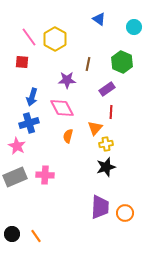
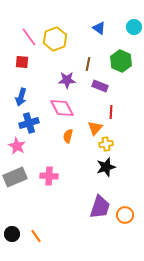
blue triangle: moved 9 px down
yellow hexagon: rotated 10 degrees clockwise
green hexagon: moved 1 px left, 1 px up
purple rectangle: moved 7 px left, 3 px up; rotated 56 degrees clockwise
blue arrow: moved 11 px left
pink cross: moved 4 px right, 1 px down
purple trapezoid: rotated 15 degrees clockwise
orange circle: moved 2 px down
